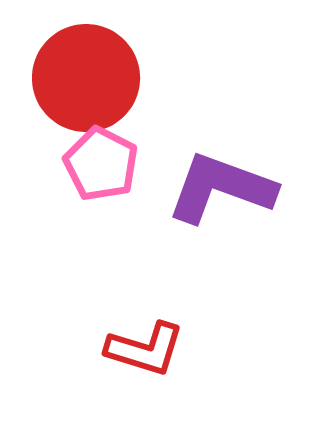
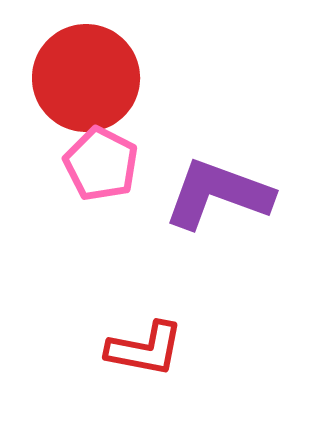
purple L-shape: moved 3 px left, 6 px down
red L-shape: rotated 6 degrees counterclockwise
